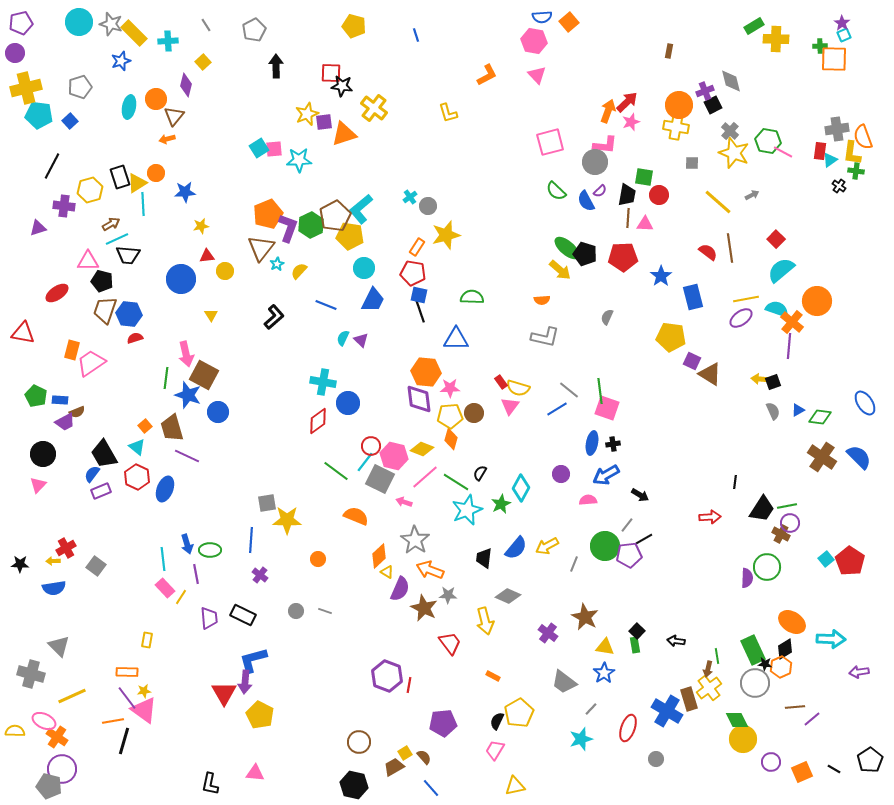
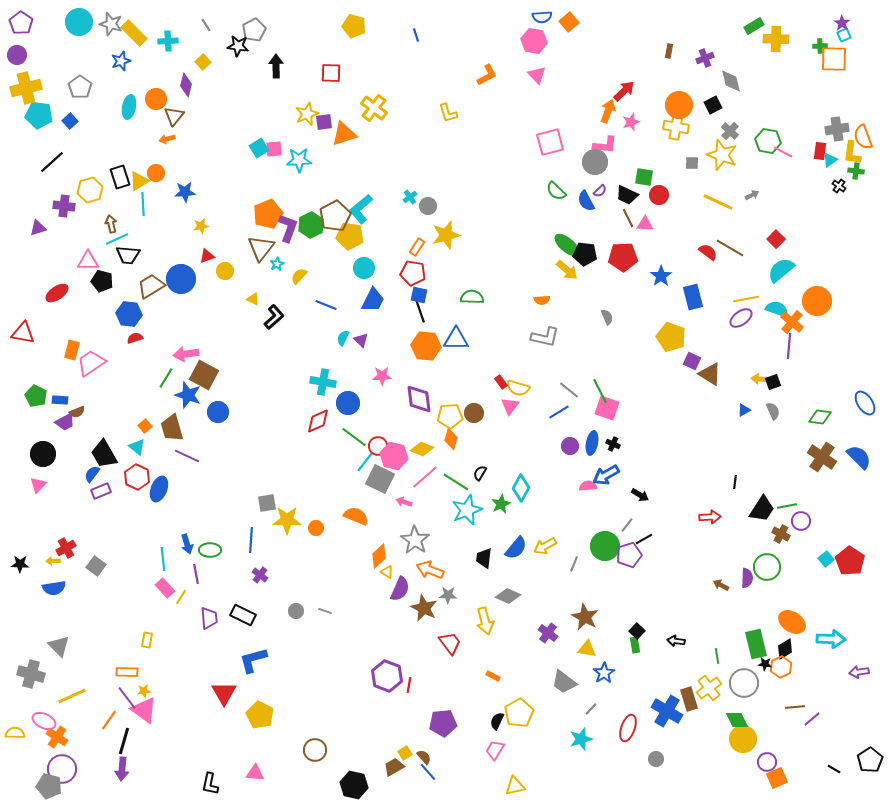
purple pentagon at (21, 23): rotated 25 degrees counterclockwise
purple circle at (15, 53): moved 2 px right, 2 px down
black star at (342, 86): moved 104 px left, 40 px up
gray pentagon at (80, 87): rotated 20 degrees counterclockwise
purple cross at (705, 91): moved 33 px up
red arrow at (627, 102): moved 3 px left, 11 px up
yellow star at (734, 153): moved 12 px left, 2 px down
black line at (52, 166): moved 4 px up; rotated 20 degrees clockwise
yellow triangle at (137, 183): moved 2 px right, 2 px up
black trapezoid at (627, 195): rotated 105 degrees clockwise
yellow line at (718, 202): rotated 16 degrees counterclockwise
brown line at (628, 218): rotated 30 degrees counterclockwise
brown arrow at (111, 224): rotated 72 degrees counterclockwise
green ellipse at (567, 248): moved 3 px up
brown line at (730, 248): rotated 52 degrees counterclockwise
black pentagon at (585, 254): rotated 10 degrees counterclockwise
red triangle at (207, 256): rotated 14 degrees counterclockwise
yellow arrow at (560, 270): moved 7 px right
yellow semicircle at (299, 271): moved 5 px down
brown trapezoid at (105, 310): moved 46 px right, 24 px up; rotated 40 degrees clockwise
yellow triangle at (211, 315): moved 42 px right, 16 px up; rotated 32 degrees counterclockwise
gray semicircle at (607, 317): rotated 133 degrees clockwise
yellow pentagon at (671, 337): rotated 12 degrees clockwise
pink arrow at (186, 354): rotated 95 degrees clockwise
orange hexagon at (426, 372): moved 26 px up
green line at (166, 378): rotated 25 degrees clockwise
pink star at (450, 388): moved 68 px left, 12 px up
green line at (600, 391): rotated 20 degrees counterclockwise
blue line at (557, 409): moved 2 px right, 3 px down
blue triangle at (798, 410): moved 54 px left
red diamond at (318, 421): rotated 12 degrees clockwise
black cross at (613, 444): rotated 32 degrees clockwise
red circle at (371, 446): moved 7 px right
green line at (336, 471): moved 18 px right, 34 px up
purple circle at (561, 474): moved 9 px right, 28 px up
blue ellipse at (165, 489): moved 6 px left
pink semicircle at (588, 500): moved 14 px up
purple circle at (790, 523): moved 11 px right, 2 px up
yellow arrow at (547, 546): moved 2 px left
purple pentagon at (629, 555): rotated 10 degrees counterclockwise
orange circle at (318, 559): moved 2 px left, 31 px up
yellow triangle at (605, 647): moved 18 px left, 2 px down
green rectangle at (753, 650): moved 3 px right, 6 px up; rotated 12 degrees clockwise
brown arrow at (708, 669): moved 13 px right, 84 px up; rotated 105 degrees clockwise
purple arrow at (245, 682): moved 123 px left, 87 px down
gray circle at (755, 683): moved 11 px left
orange line at (113, 721): moved 4 px left, 1 px up; rotated 45 degrees counterclockwise
yellow semicircle at (15, 731): moved 2 px down
brown circle at (359, 742): moved 44 px left, 8 px down
purple circle at (771, 762): moved 4 px left
orange square at (802, 772): moved 25 px left, 6 px down
blue line at (431, 788): moved 3 px left, 16 px up
